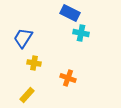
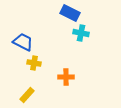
blue trapezoid: moved 4 px down; rotated 85 degrees clockwise
orange cross: moved 2 px left, 1 px up; rotated 21 degrees counterclockwise
